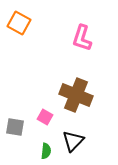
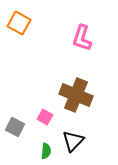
gray square: rotated 18 degrees clockwise
